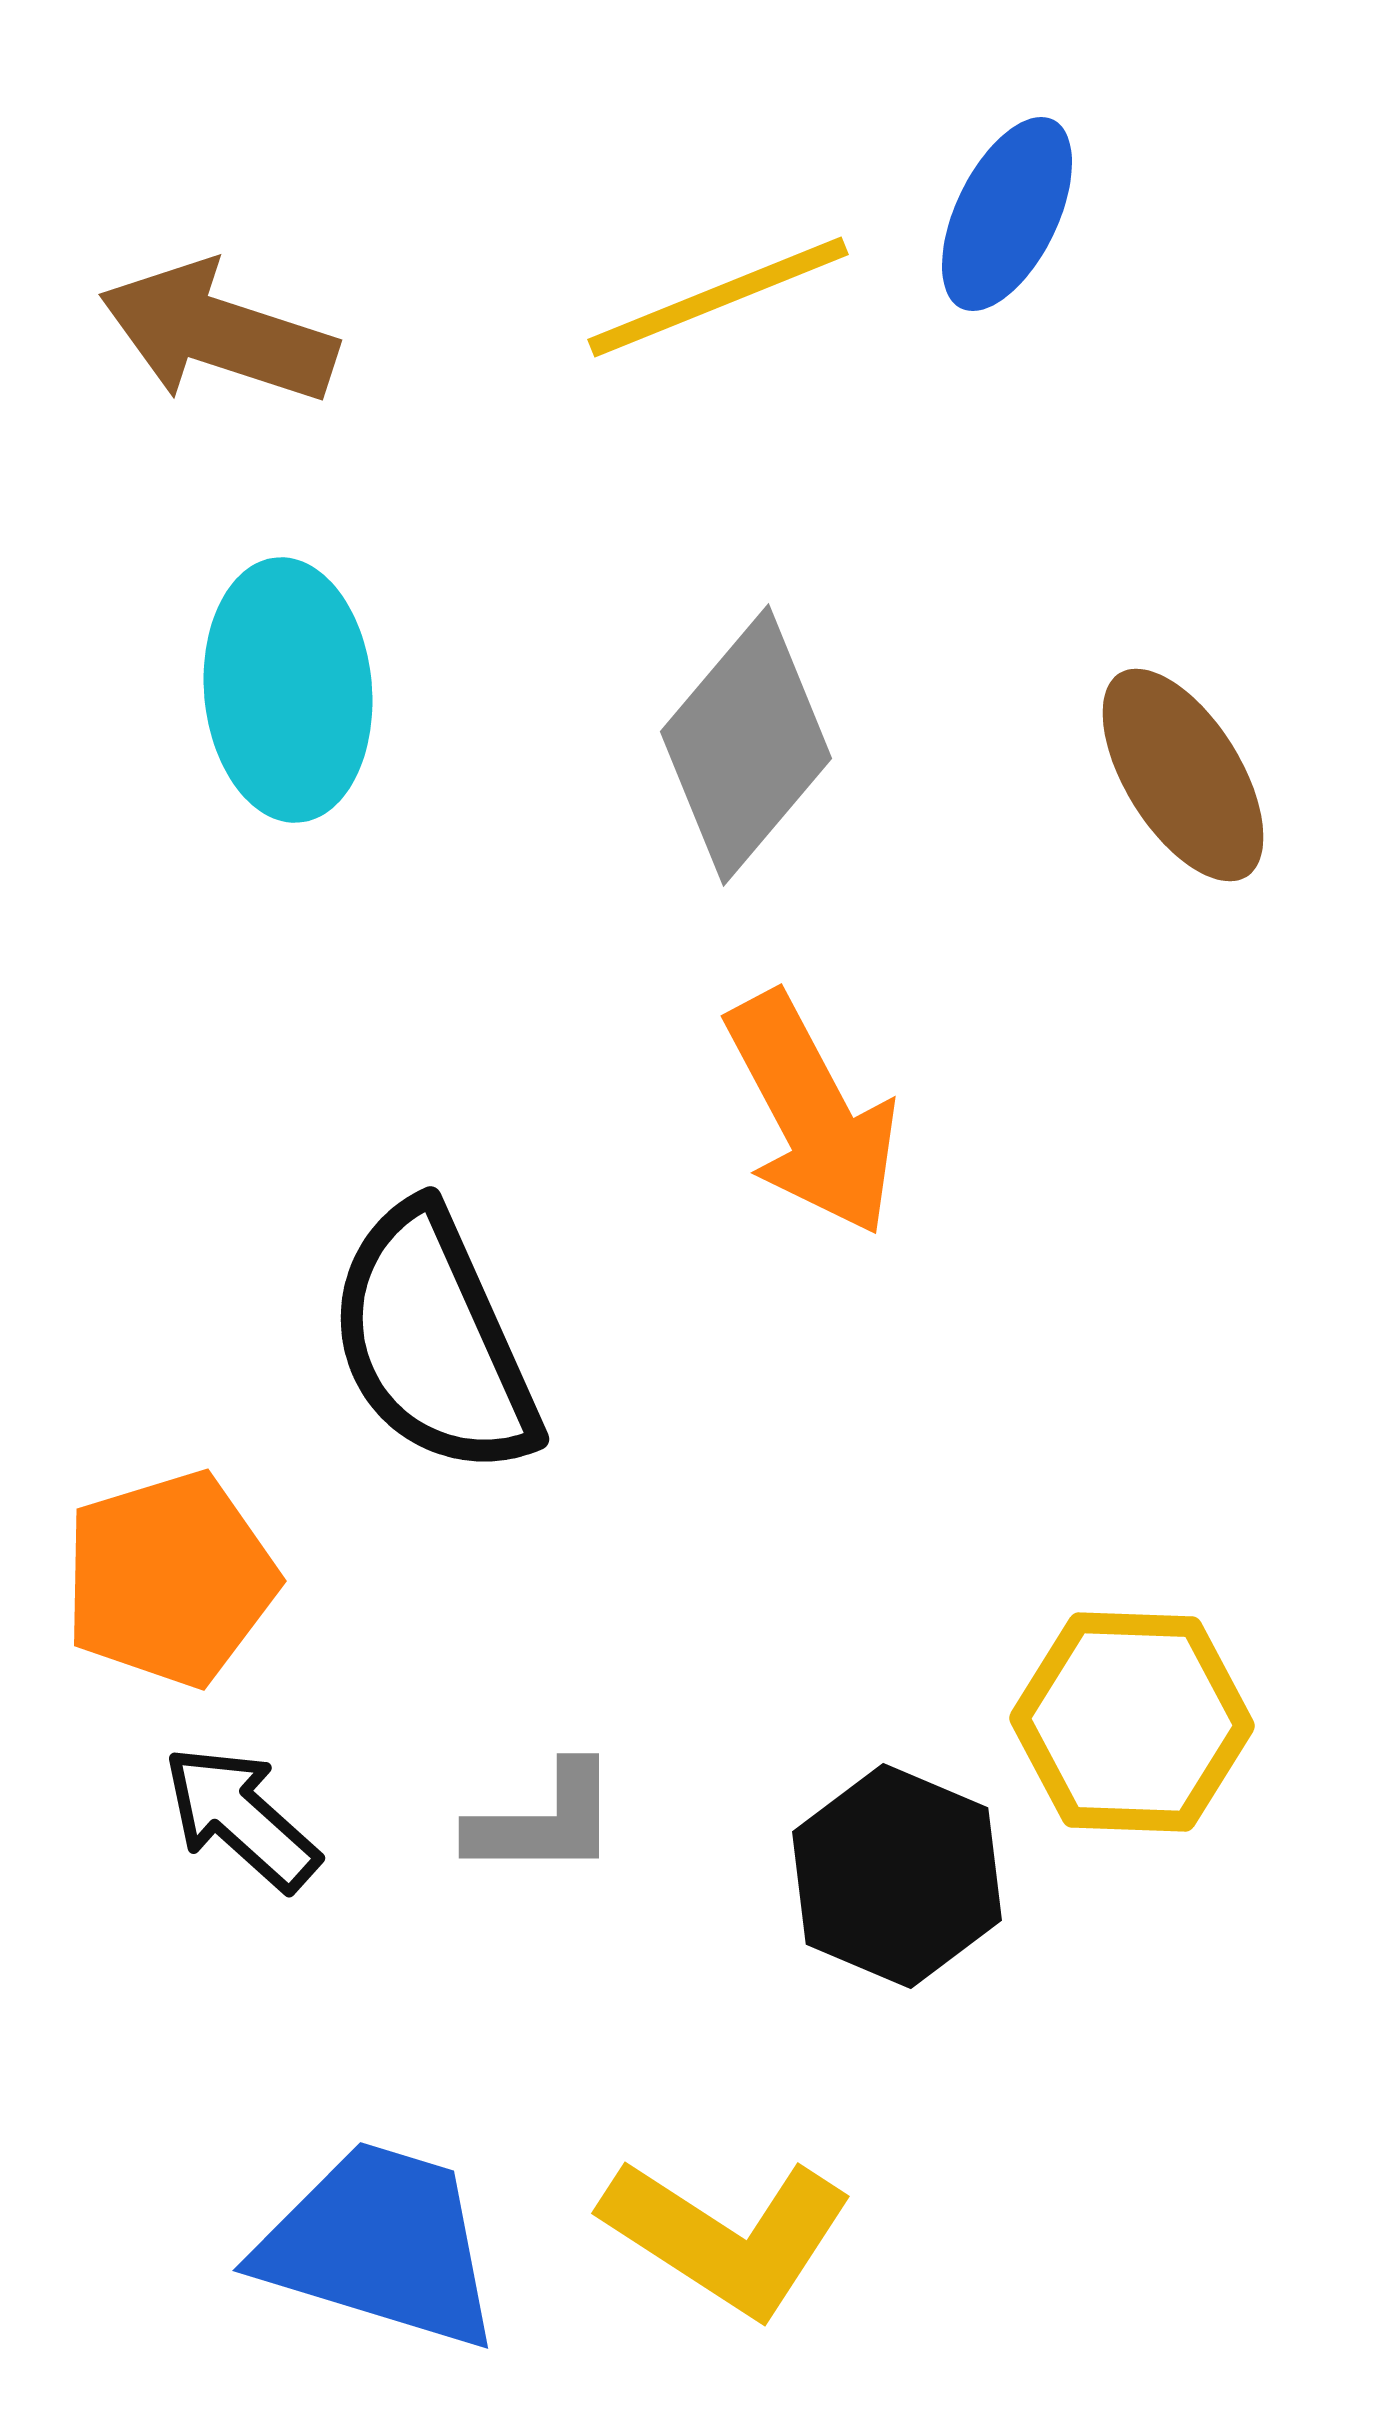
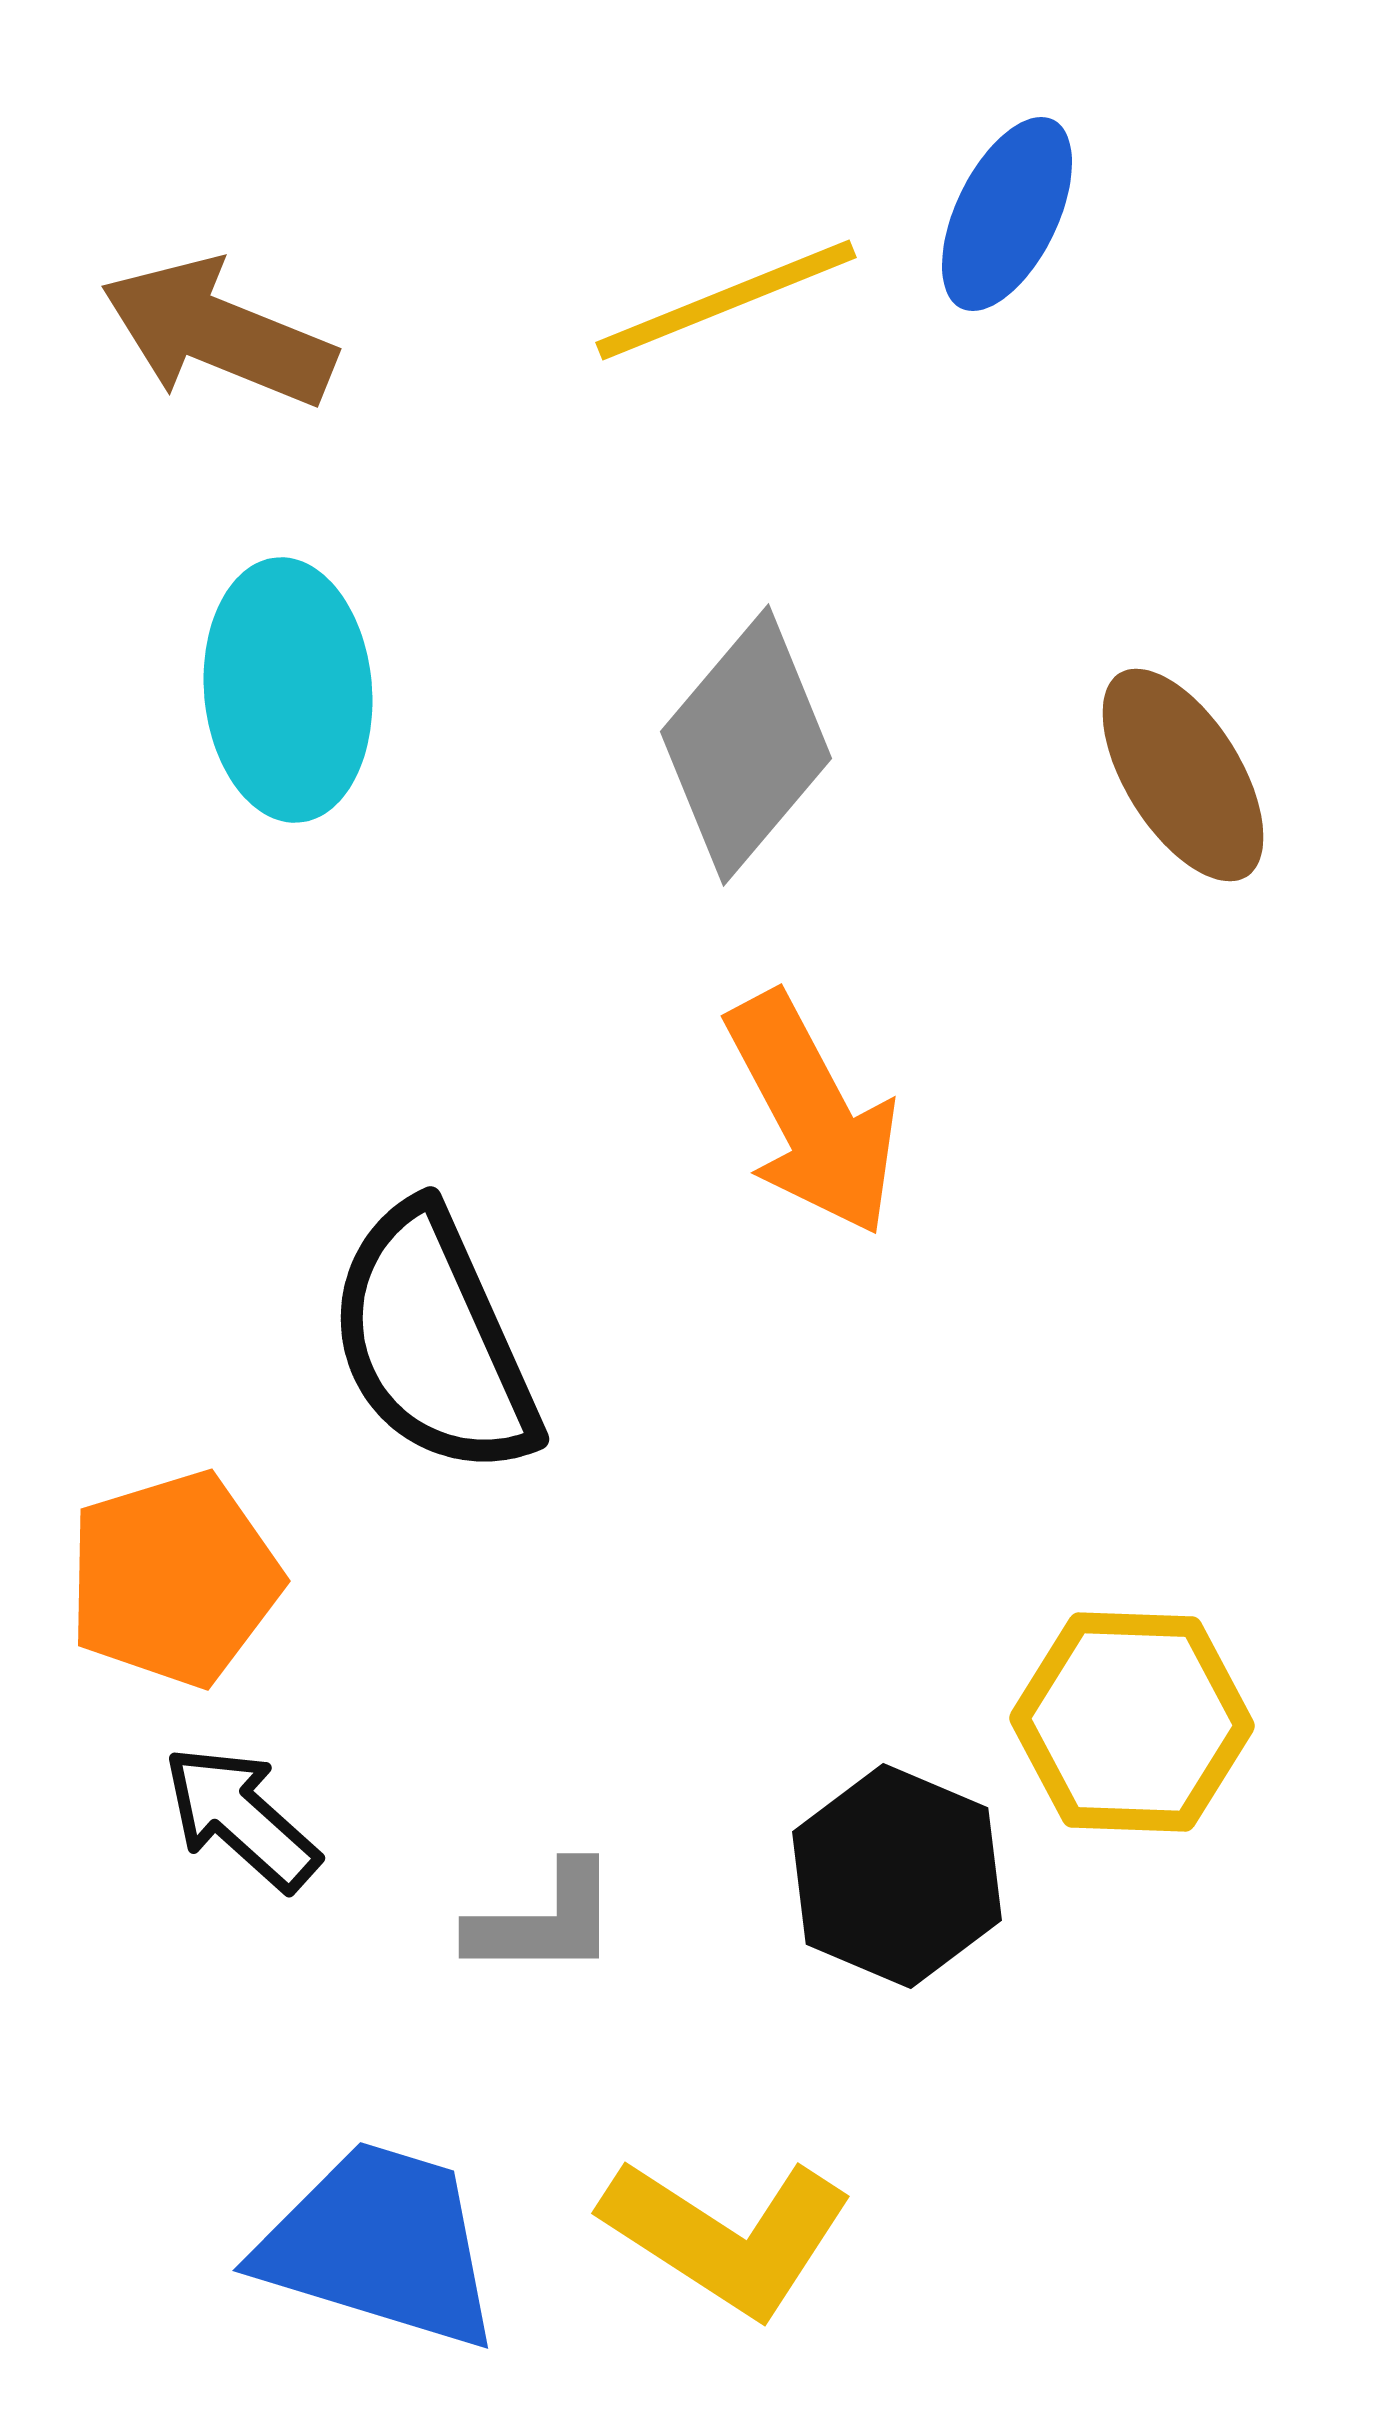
yellow line: moved 8 px right, 3 px down
brown arrow: rotated 4 degrees clockwise
orange pentagon: moved 4 px right
gray L-shape: moved 100 px down
